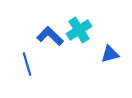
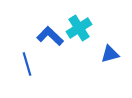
cyan cross: moved 2 px up
